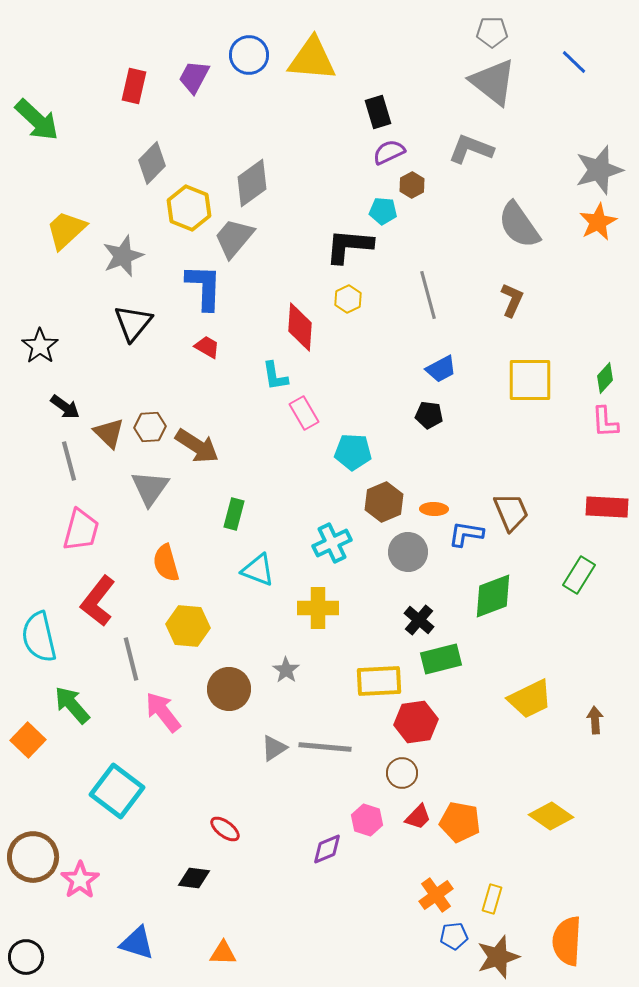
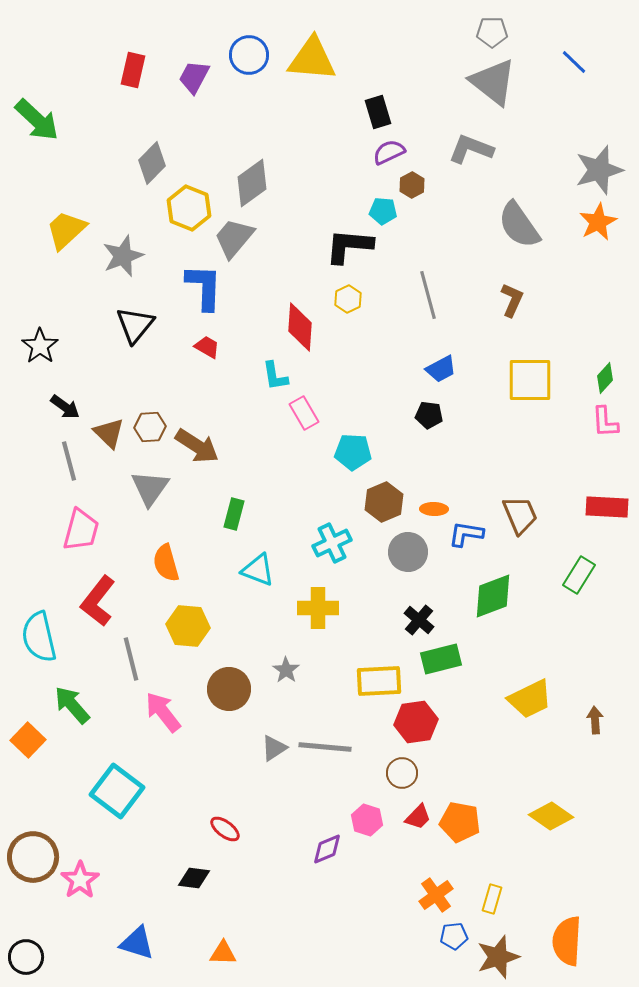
red rectangle at (134, 86): moved 1 px left, 16 px up
black triangle at (133, 323): moved 2 px right, 2 px down
brown trapezoid at (511, 512): moved 9 px right, 3 px down
